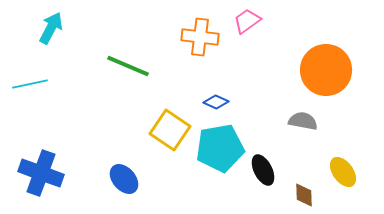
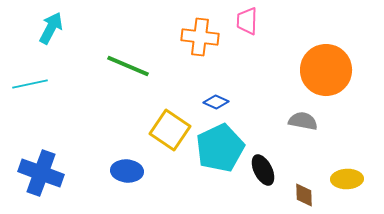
pink trapezoid: rotated 52 degrees counterclockwise
cyan pentagon: rotated 15 degrees counterclockwise
yellow ellipse: moved 4 px right, 7 px down; rotated 56 degrees counterclockwise
blue ellipse: moved 3 px right, 8 px up; rotated 44 degrees counterclockwise
